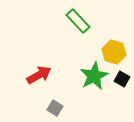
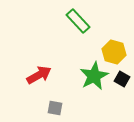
gray square: rotated 21 degrees counterclockwise
